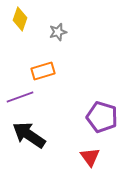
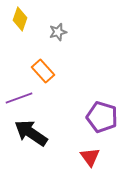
orange rectangle: rotated 65 degrees clockwise
purple line: moved 1 px left, 1 px down
black arrow: moved 2 px right, 2 px up
